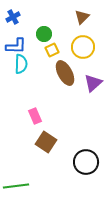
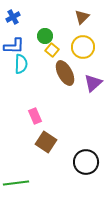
green circle: moved 1 px right, 2 px down
blue L-shape: moved 2 px left
yellow square: rotated 24 degrees counterclockwise
green line: moved 3 px up
